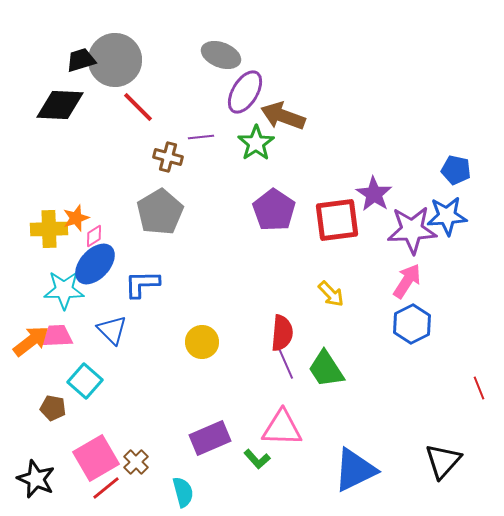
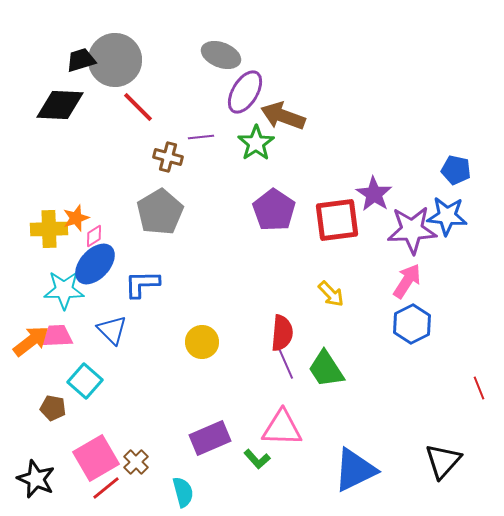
blue star at (447, 216): rotated 9 degrees clockwise
